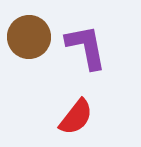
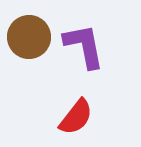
purple L-shape: moved 2 px left, 1 px up
